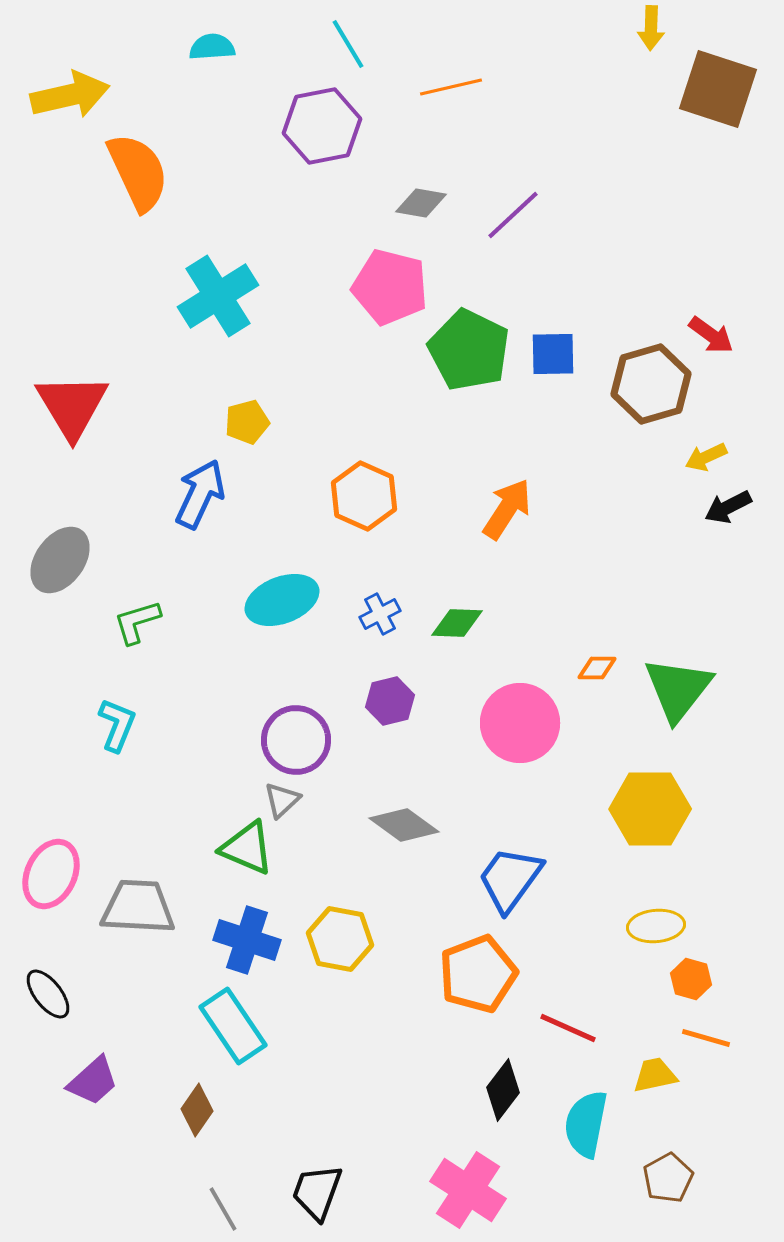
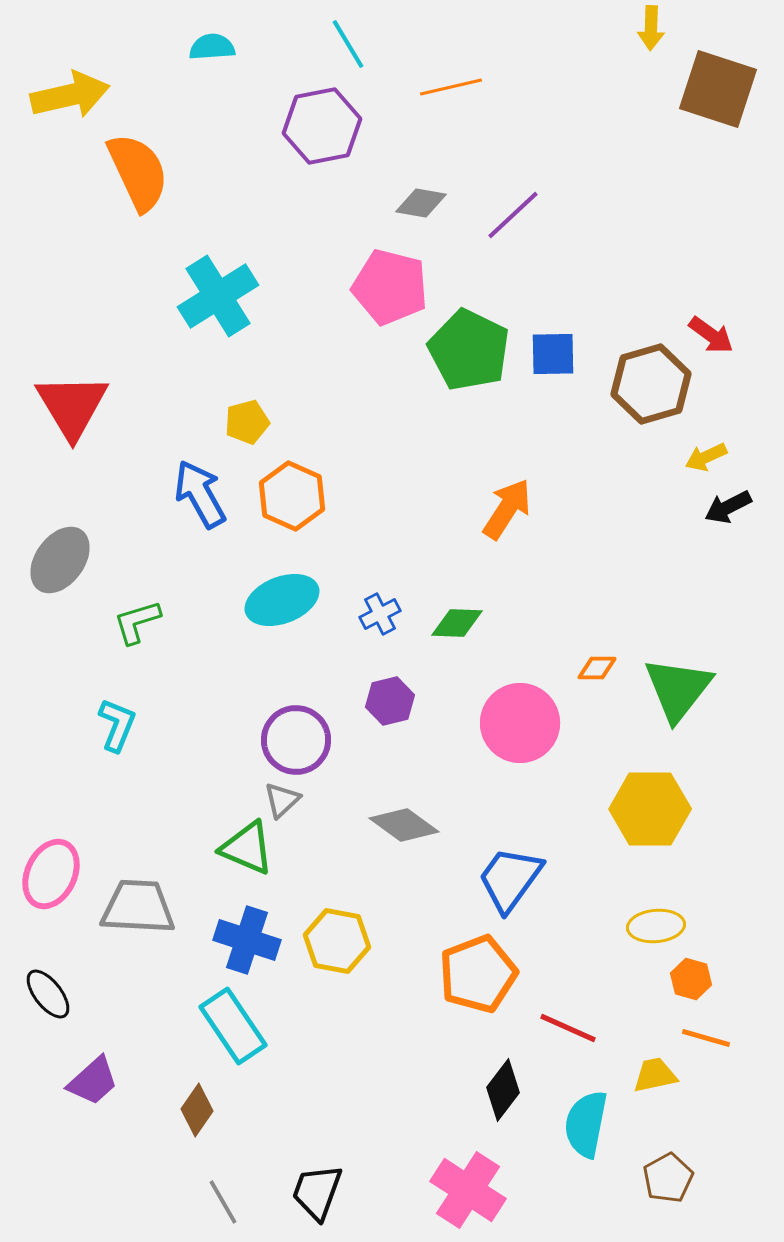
blue arrow at (200, 494): rotated 54 degrees counterclockwise
orange hexagon at (364, 496): moved 72 px left
yellow hexagon at (340, 939): moved 3 px left, 2 px down
gray line at (223, 1209): moved 7 px up
